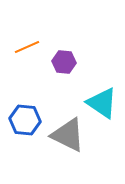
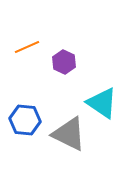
purple hexagon: rotated 20 degrees clockwise
gray triangle: moved 1 px right, 1 px up
